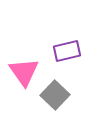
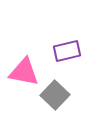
pink triangle: rotated 44 degrees counterclockwise
